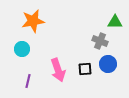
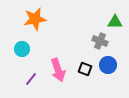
orange star: moved 2 px right, 2 px up
blue circle: moved 1 px down
black square: rotated 24 degrees clockwise
purple line: moved 3 px right, 2 px up; rotated 24 degrees clockwise
